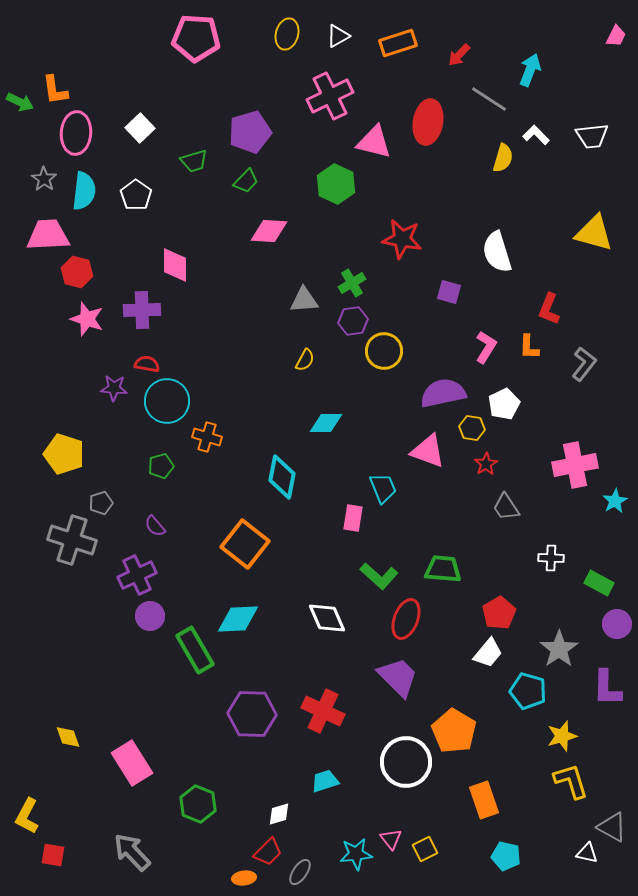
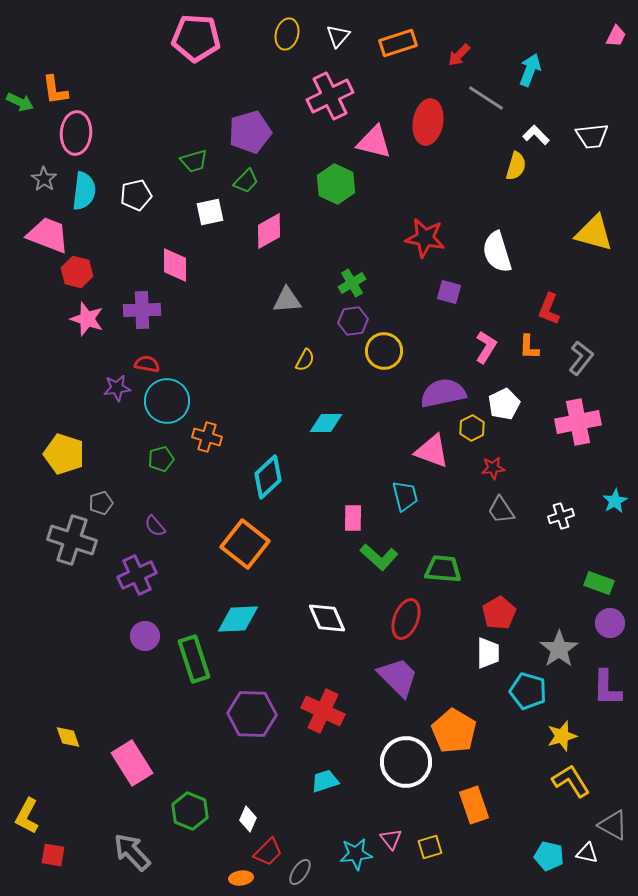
white triangle at (338, 36): rotated 20 degrees counterclockwise
gray line at (489, 99): moved 3 px left, 1 px up
white square at (140, 128): moved 70 px right, 84 px down; rotated 32 degrees clockwise
yellow semicircle at (503, 158): moved 13 px right, 8 px down
white pentagon at (136, 195): rotated 24 degrees clockwise
pink diamond at (269, 231): rotated 33 degrees counterclockwise
pink trapezoid at (48, 235): rotated 24 degrees clockwise
red star at (402, 239): moved 23 px right, 1 px up
gray triangle at (304, 300): moved 17 px left
gray L-shape at (584, 364): moved 3 px left, 6 px up
purple star at (114, 388): moved 3 px right; rotated 12 degrees counterclockwise
yellow hexagon at (472, 428): rotated 25 degrees clockwise
pink triangle at (428, 451): moved 4 px right
red star at (486, 464): moved 7 px right, 4 px down; rotated 25 degrees clockwise
pink cross at (575, 465): moved 3 px right, 43 px up
green pentagon at (161, 466): moved 7 px up
cyan diamond at (282, 477): moved 14 px left; rotated 36 degrees clockwise
cyan trapezoid at (383, 488): moved 22 px right, 8 px down; rotated 8 degrees clockwise
gray trapezoid at (506, 507): moved 5 px left, 3 px down
pink rectangle at (353, 518): rotated 8 degrees counterclockwise
white cross at (551, 558): moved 10 px right, 42 px up; rotated 20 degrees counterclockwise
green L-shape at (379, 576): moved 19 px up
green rectangle at (599, 583): rotated 8 degrees counterclockwise
purple circle at (150, 616): moved 5 px left, 20 px down
purple circle at (617, 624): moved 7 px left, 1 px up
green rectangle at (195, 650): moved 1 px left, 9 px down; rotated 12 degrees clockwise
white trapezoid at (488, 653): rotated 40 degrees counterclockwise
yellow L-shape at (571, 781): rotated 15 degrees counterclockwise
orange rectangle at (484, 800): moved 10 px left, 5 px down
green hexagon at (198, 804): moved 8 px left, 7 px down
white diamond at (279, 814): moved 31 px left, 5 px down; rotated 50 degrees counterclockwise
gray triangle at (612, 827): moved 1 px right, 2 px up
yellow square at (425, 849): moved 5 px right, 2 px up; rotated 10 degrees clockwise
cyan pentagon at (506, 856): moved 43 px right
orange ellipse at (244, 878): moved 3 px left
